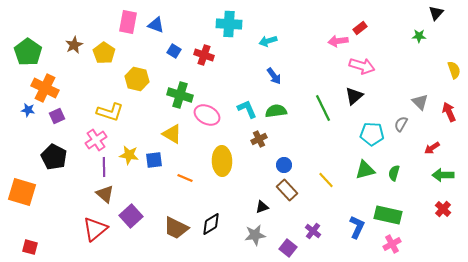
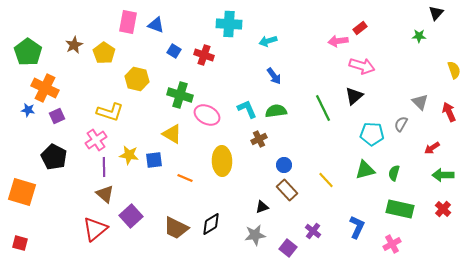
green rectangle at (388, 215): moved 12 px right, 6 px up
red square at (30, 247): moved 10 px left, 4 px up
